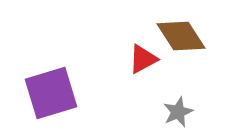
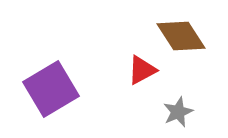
red triangle: moved 1 px left, 11 px down
purple square: moved 4 px up; rotated 14 degrees counterclockwise
